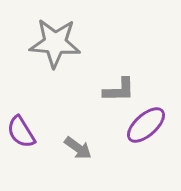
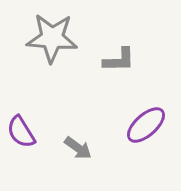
gray star: moved 3 px left, 5 px up
gray L-shape: moved 30 px up
